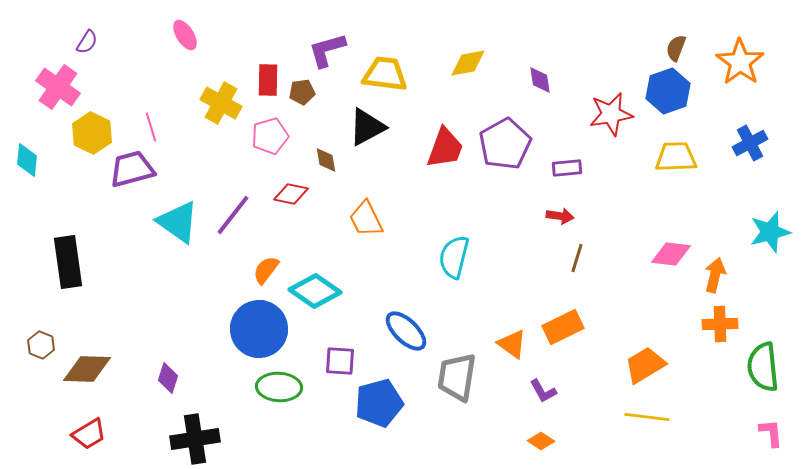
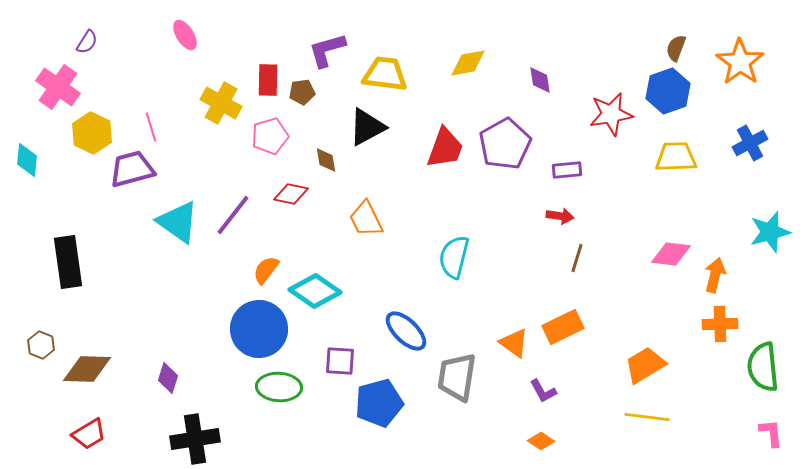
purple rectangle at (567, 168): moved 2 px down
orange triangle at (512, 344): moved 2 px right, 1 px up
